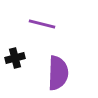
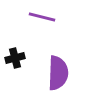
purple line: moved 7 px up
